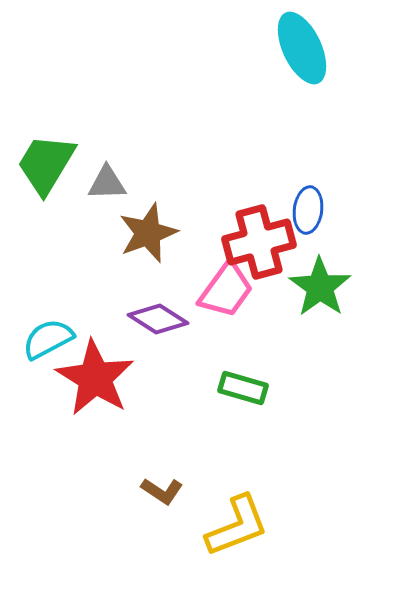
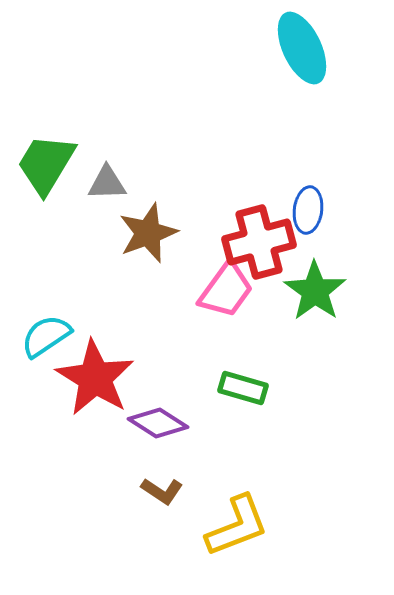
green star: moved 5 px left, 4 px down
purple diamond: moved 104 px down
cyan semicircle: moved 2 px left, 3 px up; rotated 6 degrees counterclockwise
